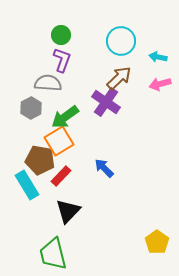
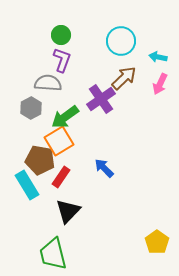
brown arrow: moved 5 px right
pink arrow: rotated 50 degrees counterclockwise
purple cross: moved 5 px left, 3 px up; rotated 20 degrees clockwise
red rectangle: moved 1 px down; rotated 10 degrees counterclockwise
